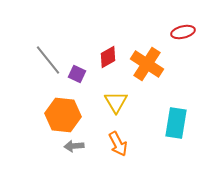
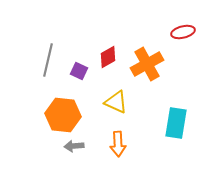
gray line: rotated 52 degrees clockwise
orange cross: rotated 28 degrees clockwise
purple square: moved 2 px right, 3 px up
yellow triangle: rotated 35 degrees counterclockwise
orange arrow: rotated 25 degrees clockwise
